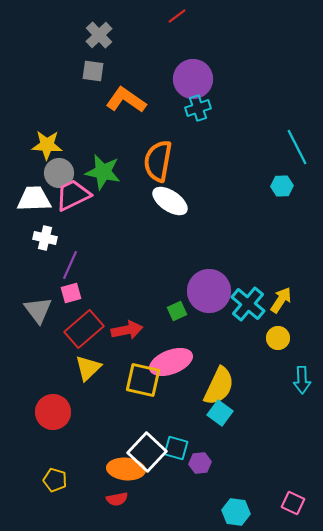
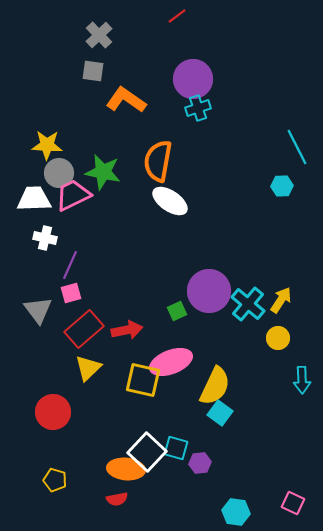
yellow semicircle at (219, 386): moved 4 px left
